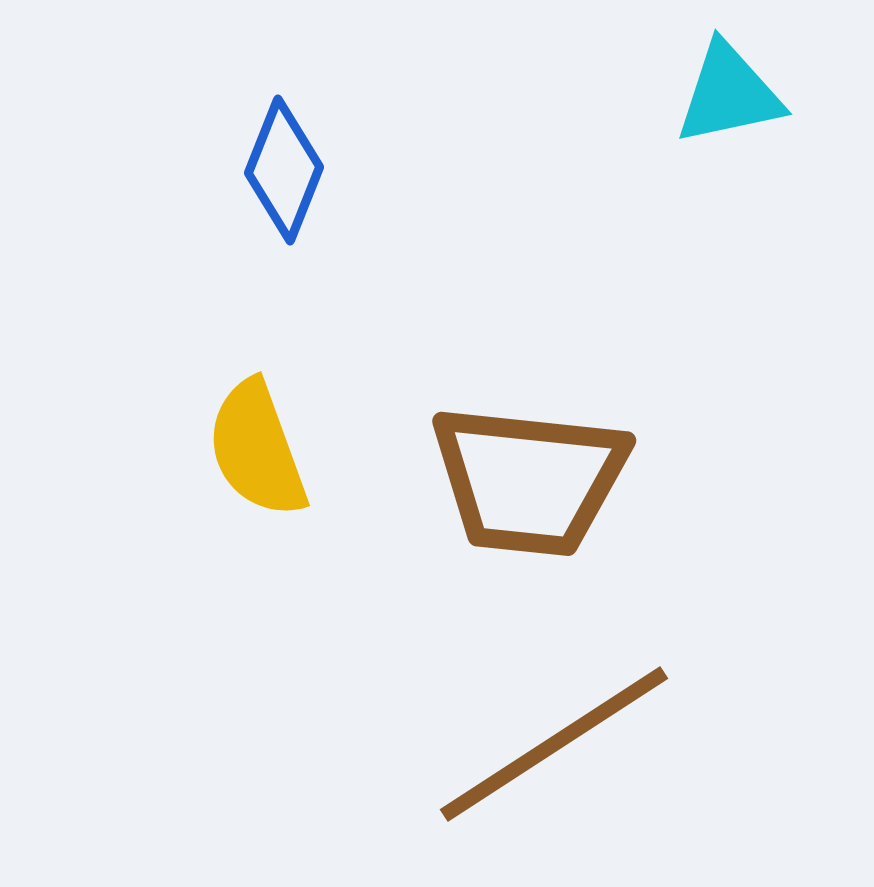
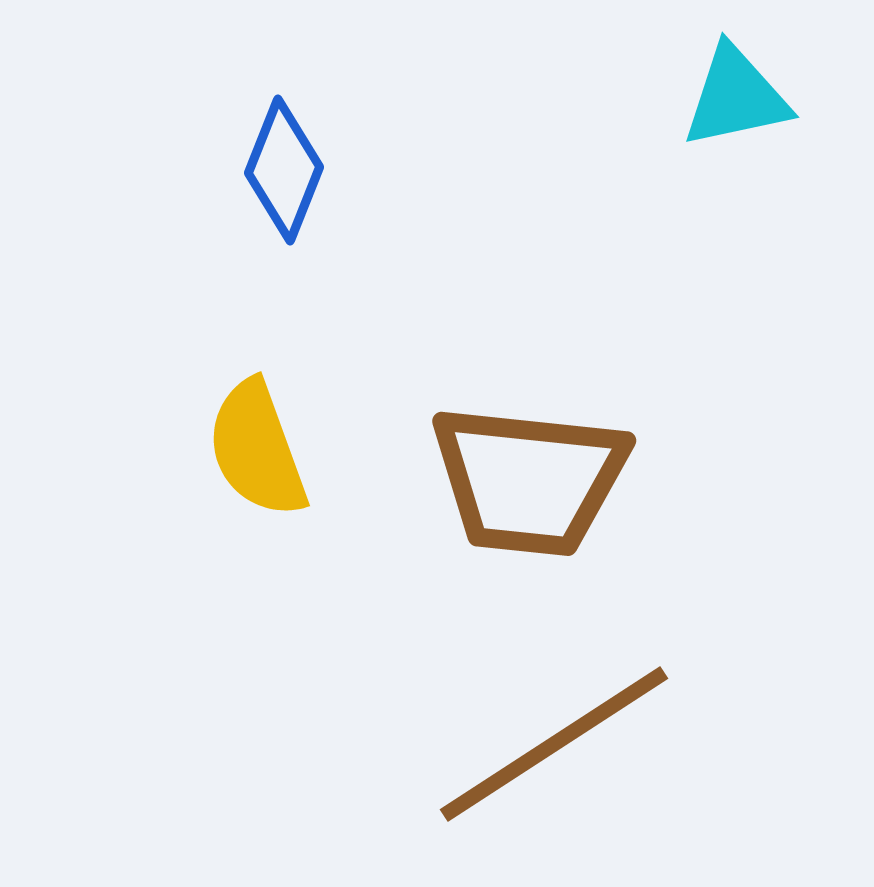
cyan triangle: moved 7 px right, 3 px down
